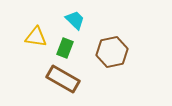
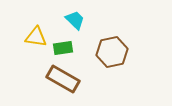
green rectangle: moved 2 px left; rotated 60 degrees clockwise
